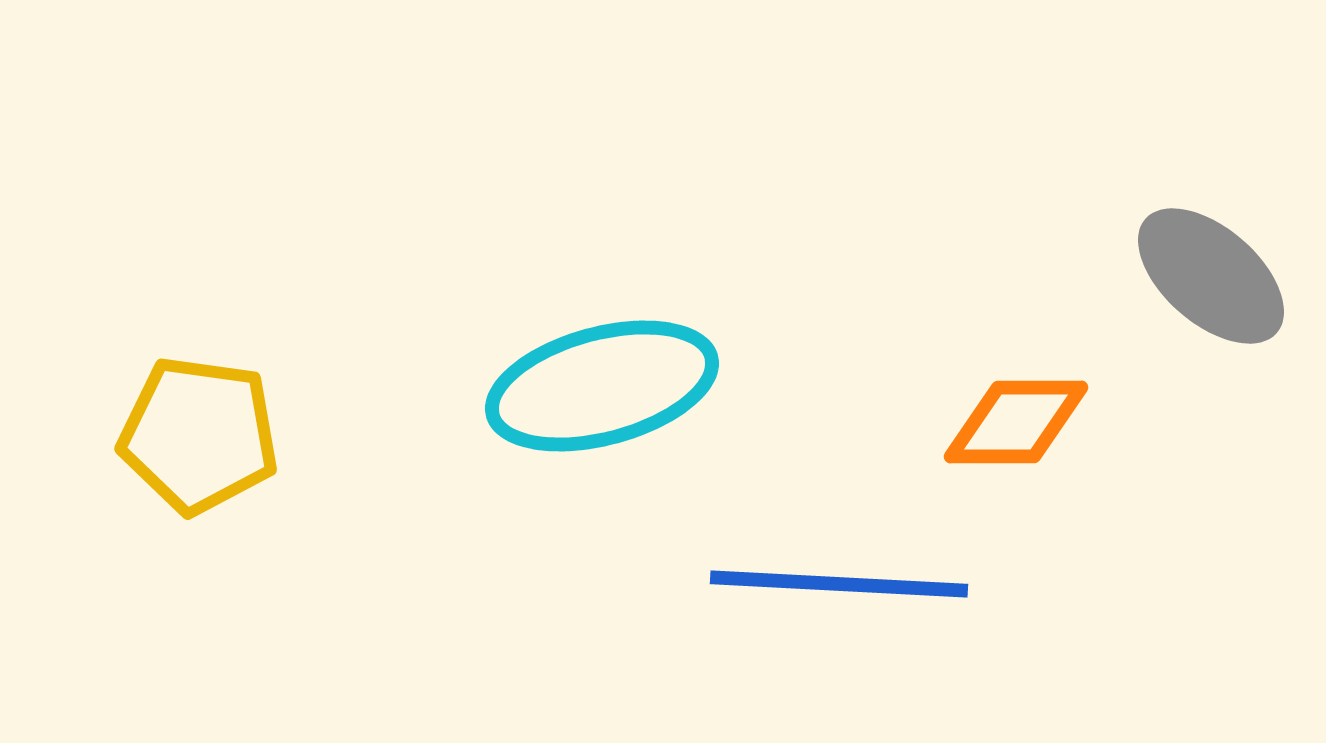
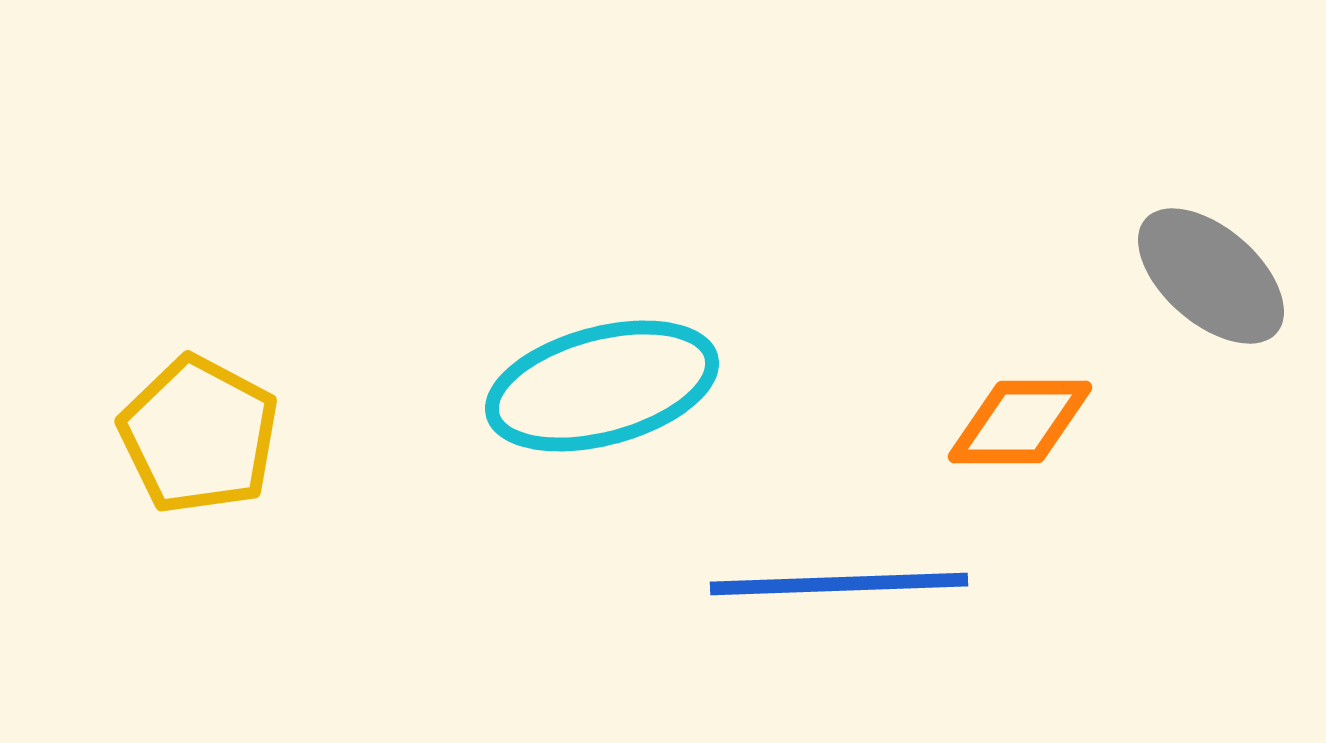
orange diamond: moved 4 px right
yellow pentagon: rotated 20 degrees clockwise
blue line: rotated 5 degrees counterclockwise
